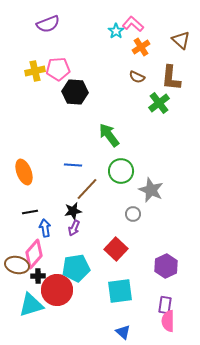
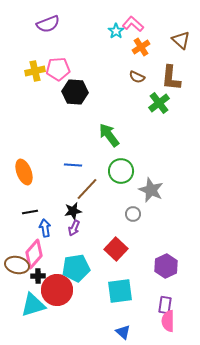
cyan triangle: moved 2 px right
